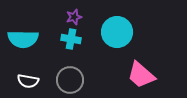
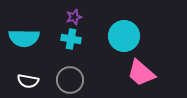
cyan circle: moved 7 px right, 4 px down
cyan semicircle: moved 1 px right, 1 px up
pink trapezoid: moved 2 px up
